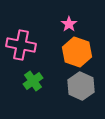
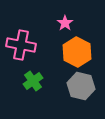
pink star: moved 4 px left, 1 px up
orange hexagon: rotated 8 degrees clockwise
gray hexagon: rotated 12 degrees counterclockwise
